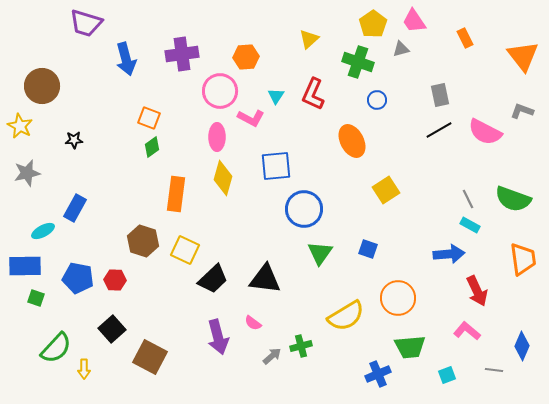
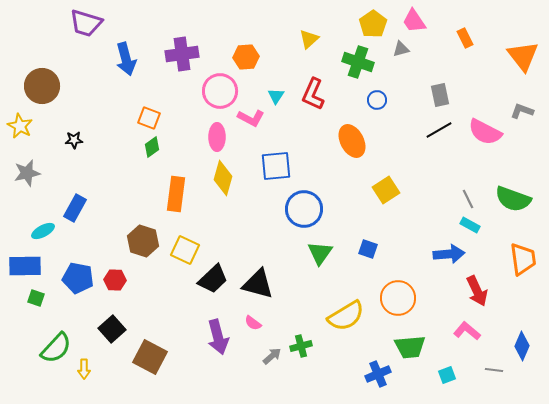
black triangle at (265, 279): moved 7 px left, 5 px down; rotated 8 degrees clockwise
